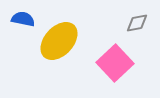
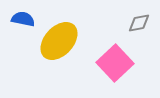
gray diamond: moved 2 px right
